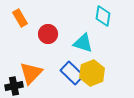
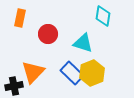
orange rectangle: rotated 42 degrees clockwise
orange triangle: moved 2 px right, 1 px up
